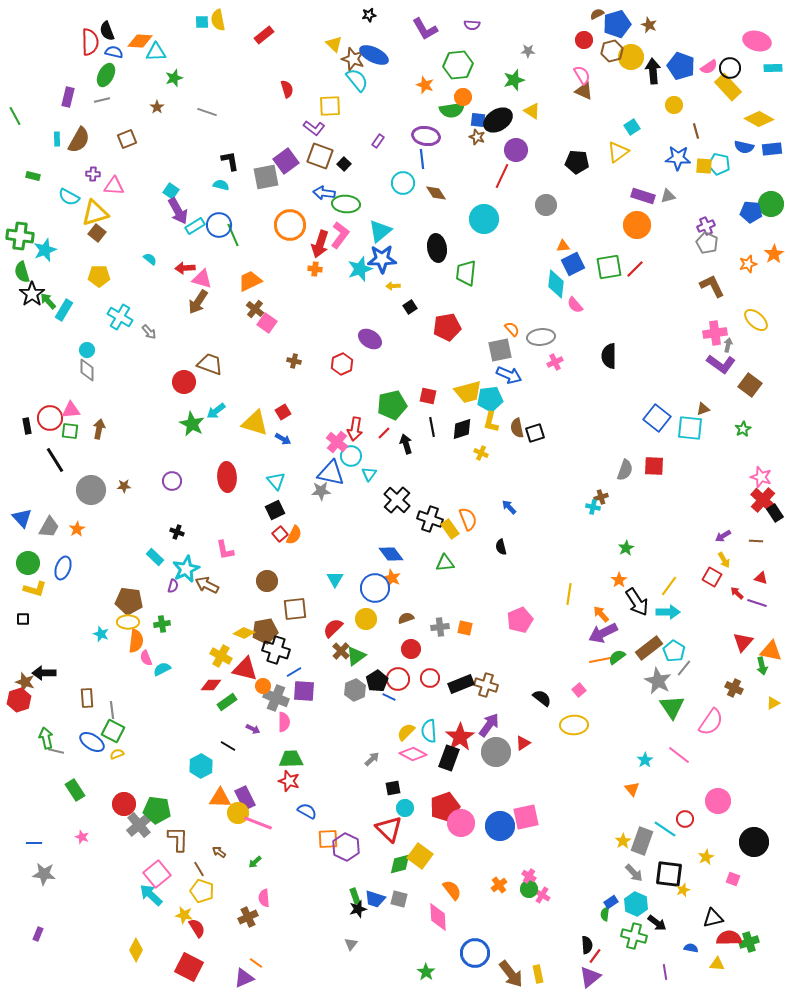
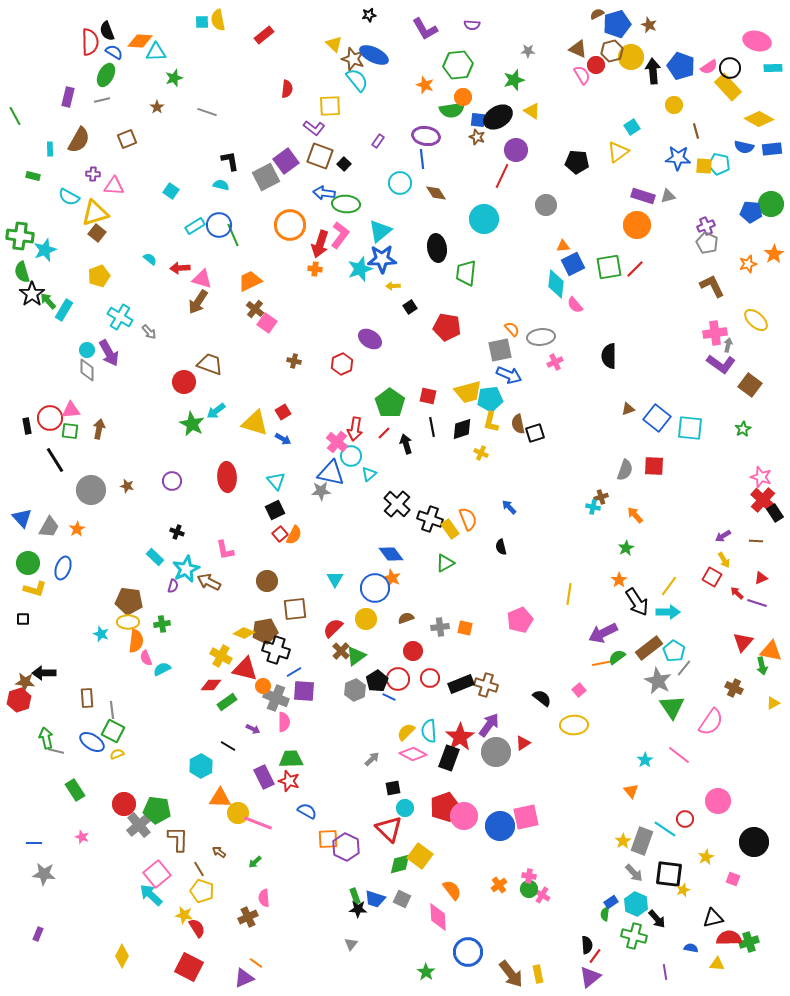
red circle at (584, 40): moved 12 px right, 25 px down
blue semicircle at (114, 52): rotated 18 degrees clockwise
red semicircle at (287, 89): rotated 24 degrees clockwise
brown triangle at (584, 91): moved 6 px left, 42 px up
black ellipse at (498, 120): moved 3 px up
cyan rectangle at (57, 139): moved 7 px left, 10 px down
gray square at (266, 177): rotated 16 degrees counterclockwise
cyan circle at (403, 183): moved 3 px left
purple arrow at (178, 211): moved 69 px left, 142 px down
red arrow at (185, 268): moved 5 px left
yellow pentagon at (99, 276): rotated 20 degrees counterclockwise
red pentagon at (447, 327): rotated 20 degrees clockwise
green pentagon at (392, 405): moved 2 px left, 2 px up; rotated 24 degrees counterclockwise
brown triangle at (703, 409): moved 75 px left
brown semicircle at (517, 428): moved 1 px right, 4 px up
cyan triangle at (369, 474): rotated 14 degrees clockwise
brown star at (124, 486): moved 3 px right; rotated 16 degrees clockwise
black cross at (397, 500): moved 4 px down
green triangle at (445, 563): rotated 24 degrees counterclockwise
red triangle at (761, 578): rotated 40 degrees counterclockwise
brown arrow at (207, 585): moved 2 px right, 3 px up
orange arrow at (601, 614): moved 34 px right, 99 px up
red circle at (411, 649): moved 2 px right, 2 px down
orange line at (600, 660): moved 3 px right, 3 px down
brown star at (25, 682): rotated 12 degrees counterclockwise
orange triangle at (632, 789): moved 1 px left, 2 px down
purple rectangle at (245, 798): moved 19 px right, 21 px up
pink circle at (461, 823): moved 3 px right, 7 px up
pink cross at (529, 876): rotated 24 degrees counterclockwise
gray square at (399, 899): moved 3 px right; rotated 12 degrees clockwise
black star at (358, 909): rotated 18 degrees clockwise
black arrow at (657, 923): moved 4 px up; rotated 12 degrees clockwise
yellow diamond at (136, 950): moved 14 px left, 6 px down
blue circle at (475, 953): moved 7 px left, 1 px up
